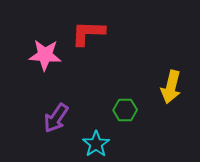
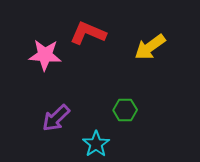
red L-shape: rotated 21 degrees clockwise
yellow arrow: moved 21 px left, 40 px up; rotated 40 degrees clockwise
purple arrow: rotated 12 degrees clockwise
